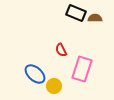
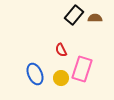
black rectangle: moved 2 px left, 2 px down; rotated 72 degrees counterclockwise
blue ellipse: rotated 25 degrees clockwise
yellow circle: moved 7 px right, 8 px up
